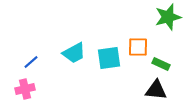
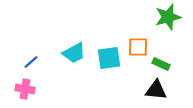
pink cross: rotated 24 degrees clockwise
